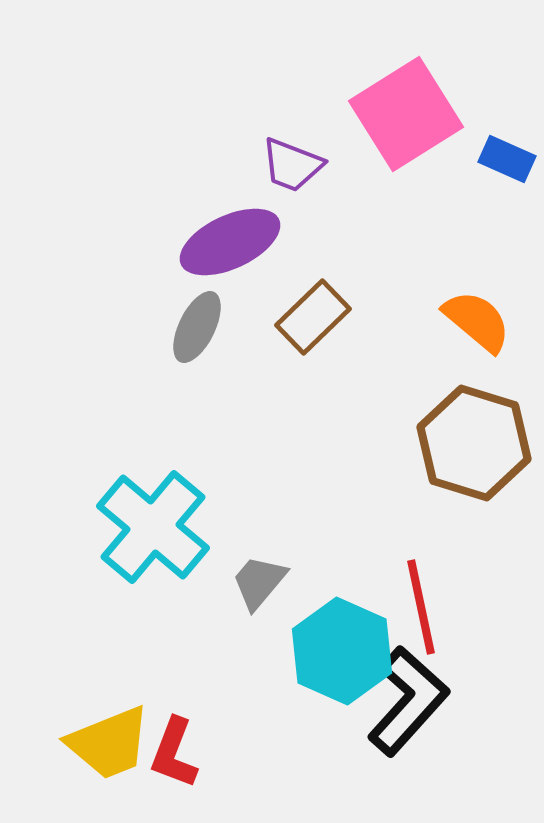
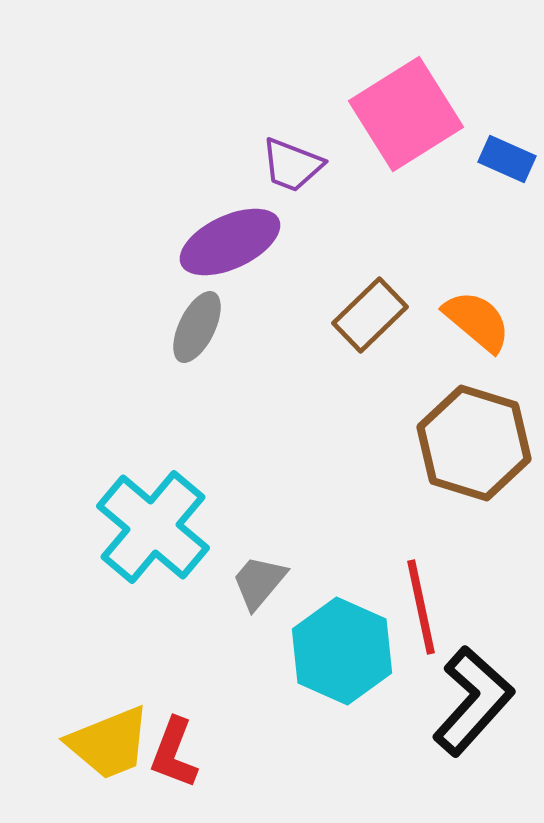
brown rectangle: moved 57 px right, 2 px up
black L-shape: moved 65 px right
